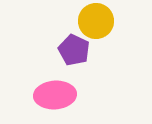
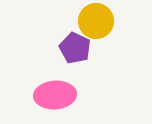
purple pentagon: moved 1 px right, 2 px up
